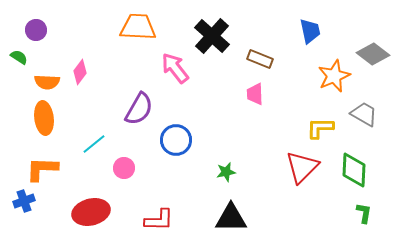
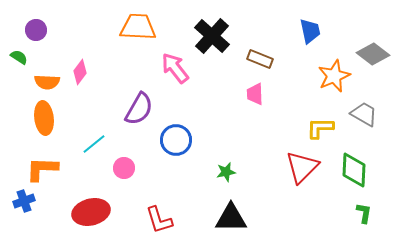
red L-shape: rotated 72 degrees clockwise
